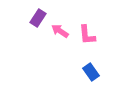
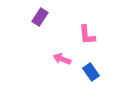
purple rectangle: moved 2 px right, 1 px up
pink arrow: moved 2 px right, 28 px down; rotated 12 degrees counterclockwise
